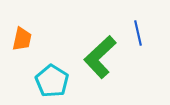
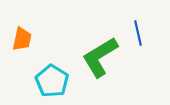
green L-shape: rotated 12 degrees clockwise
